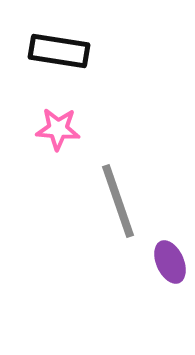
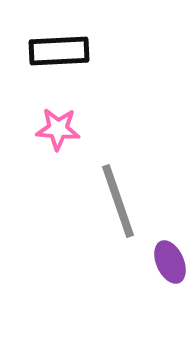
black rectangle: rotated 12 degrees counterclockwise
